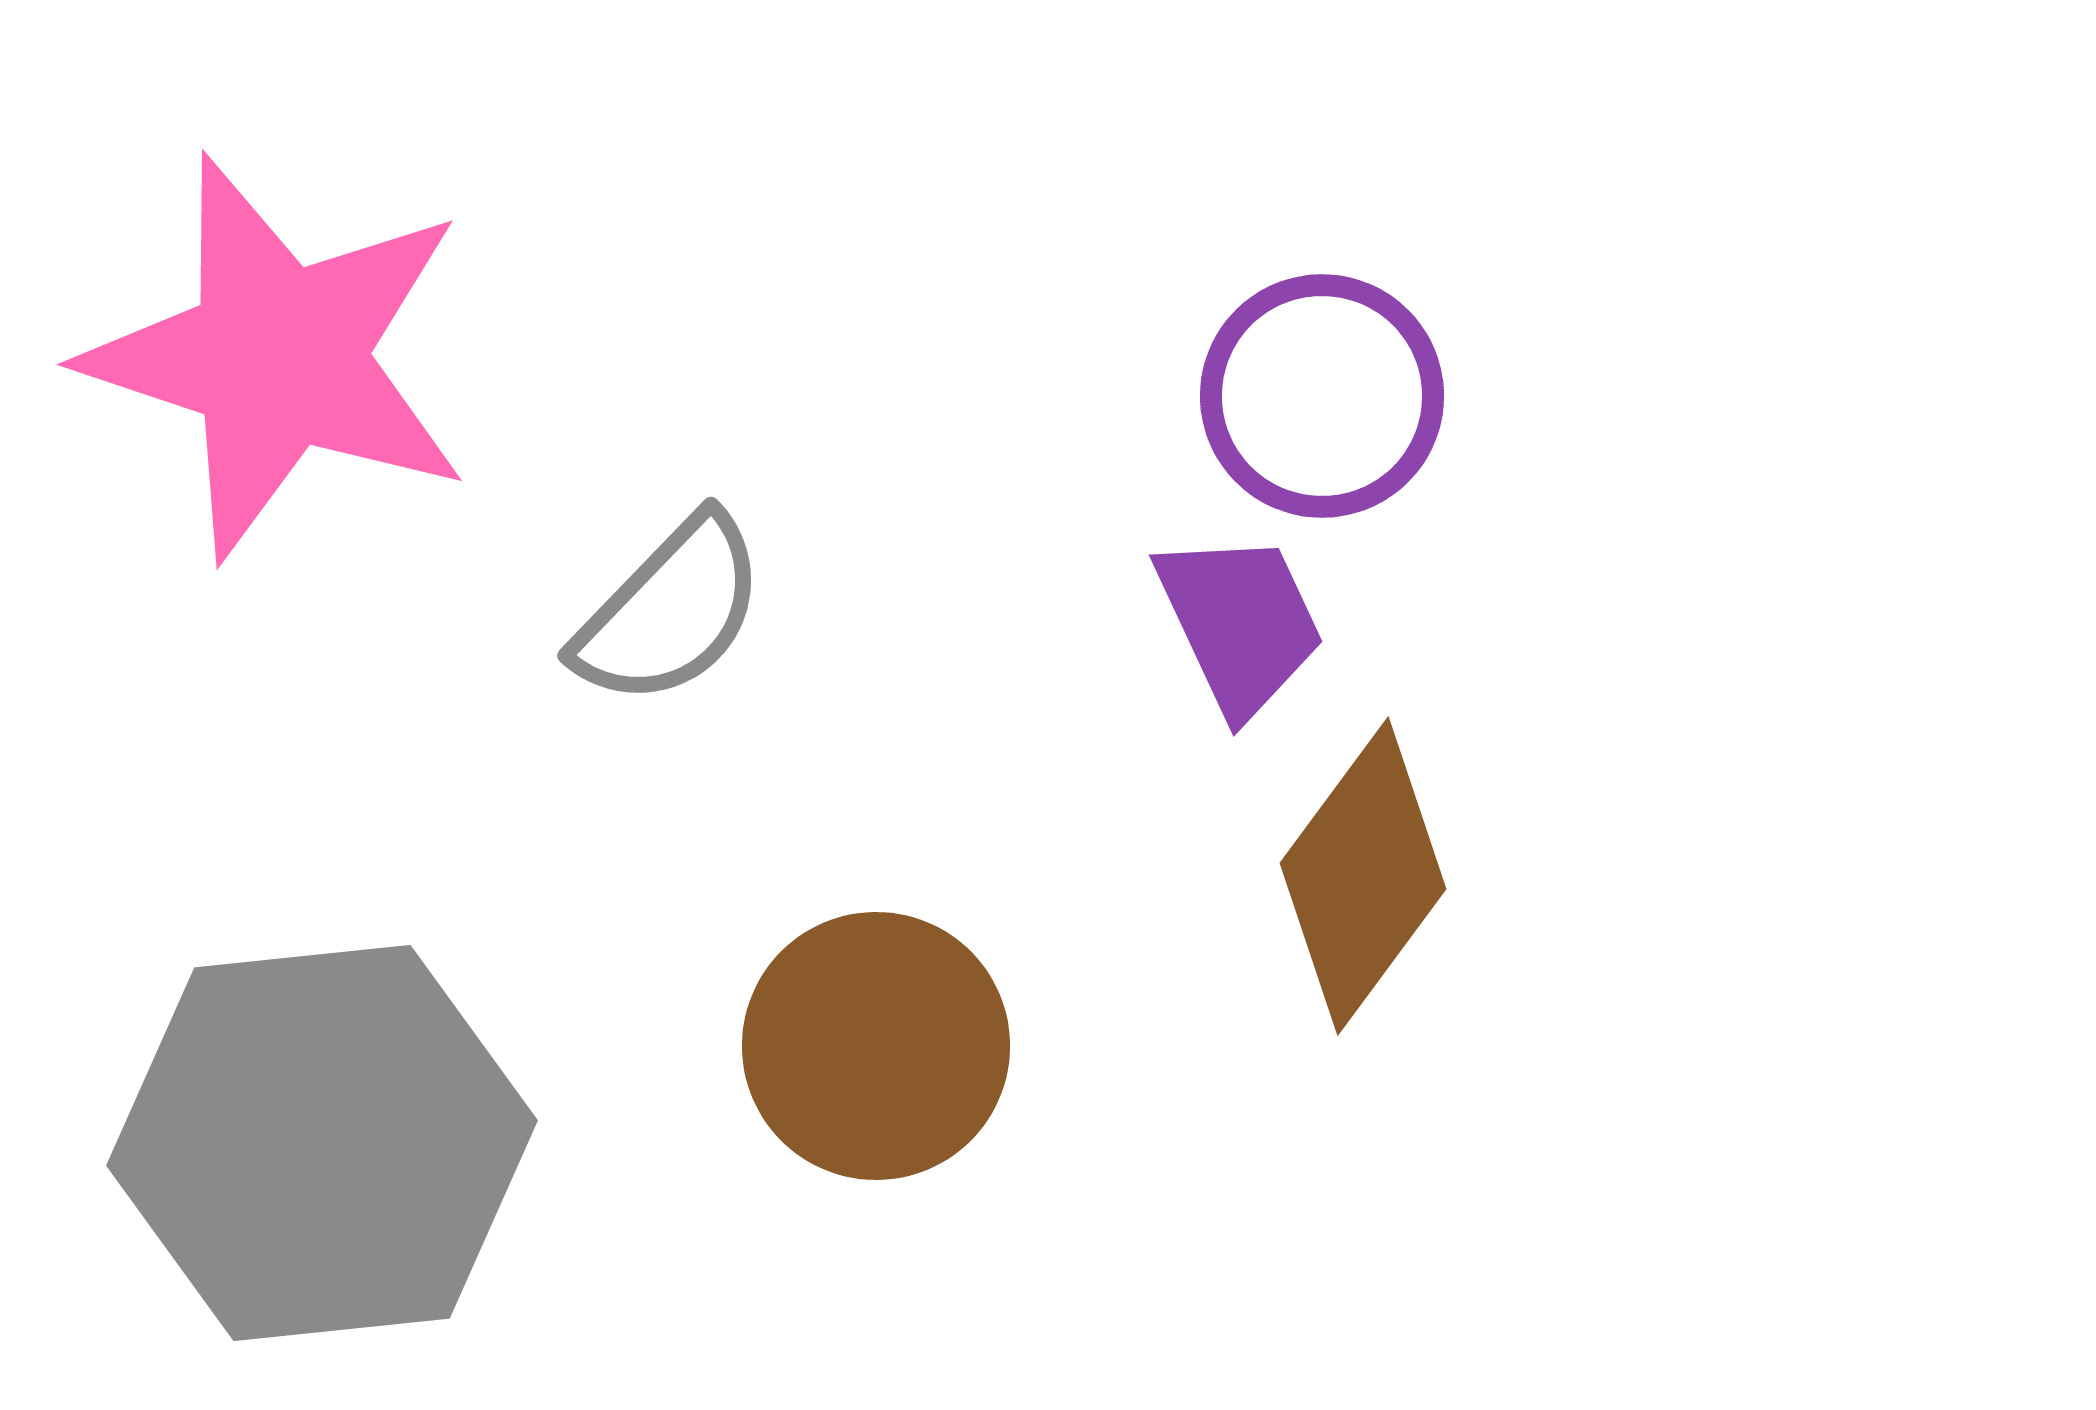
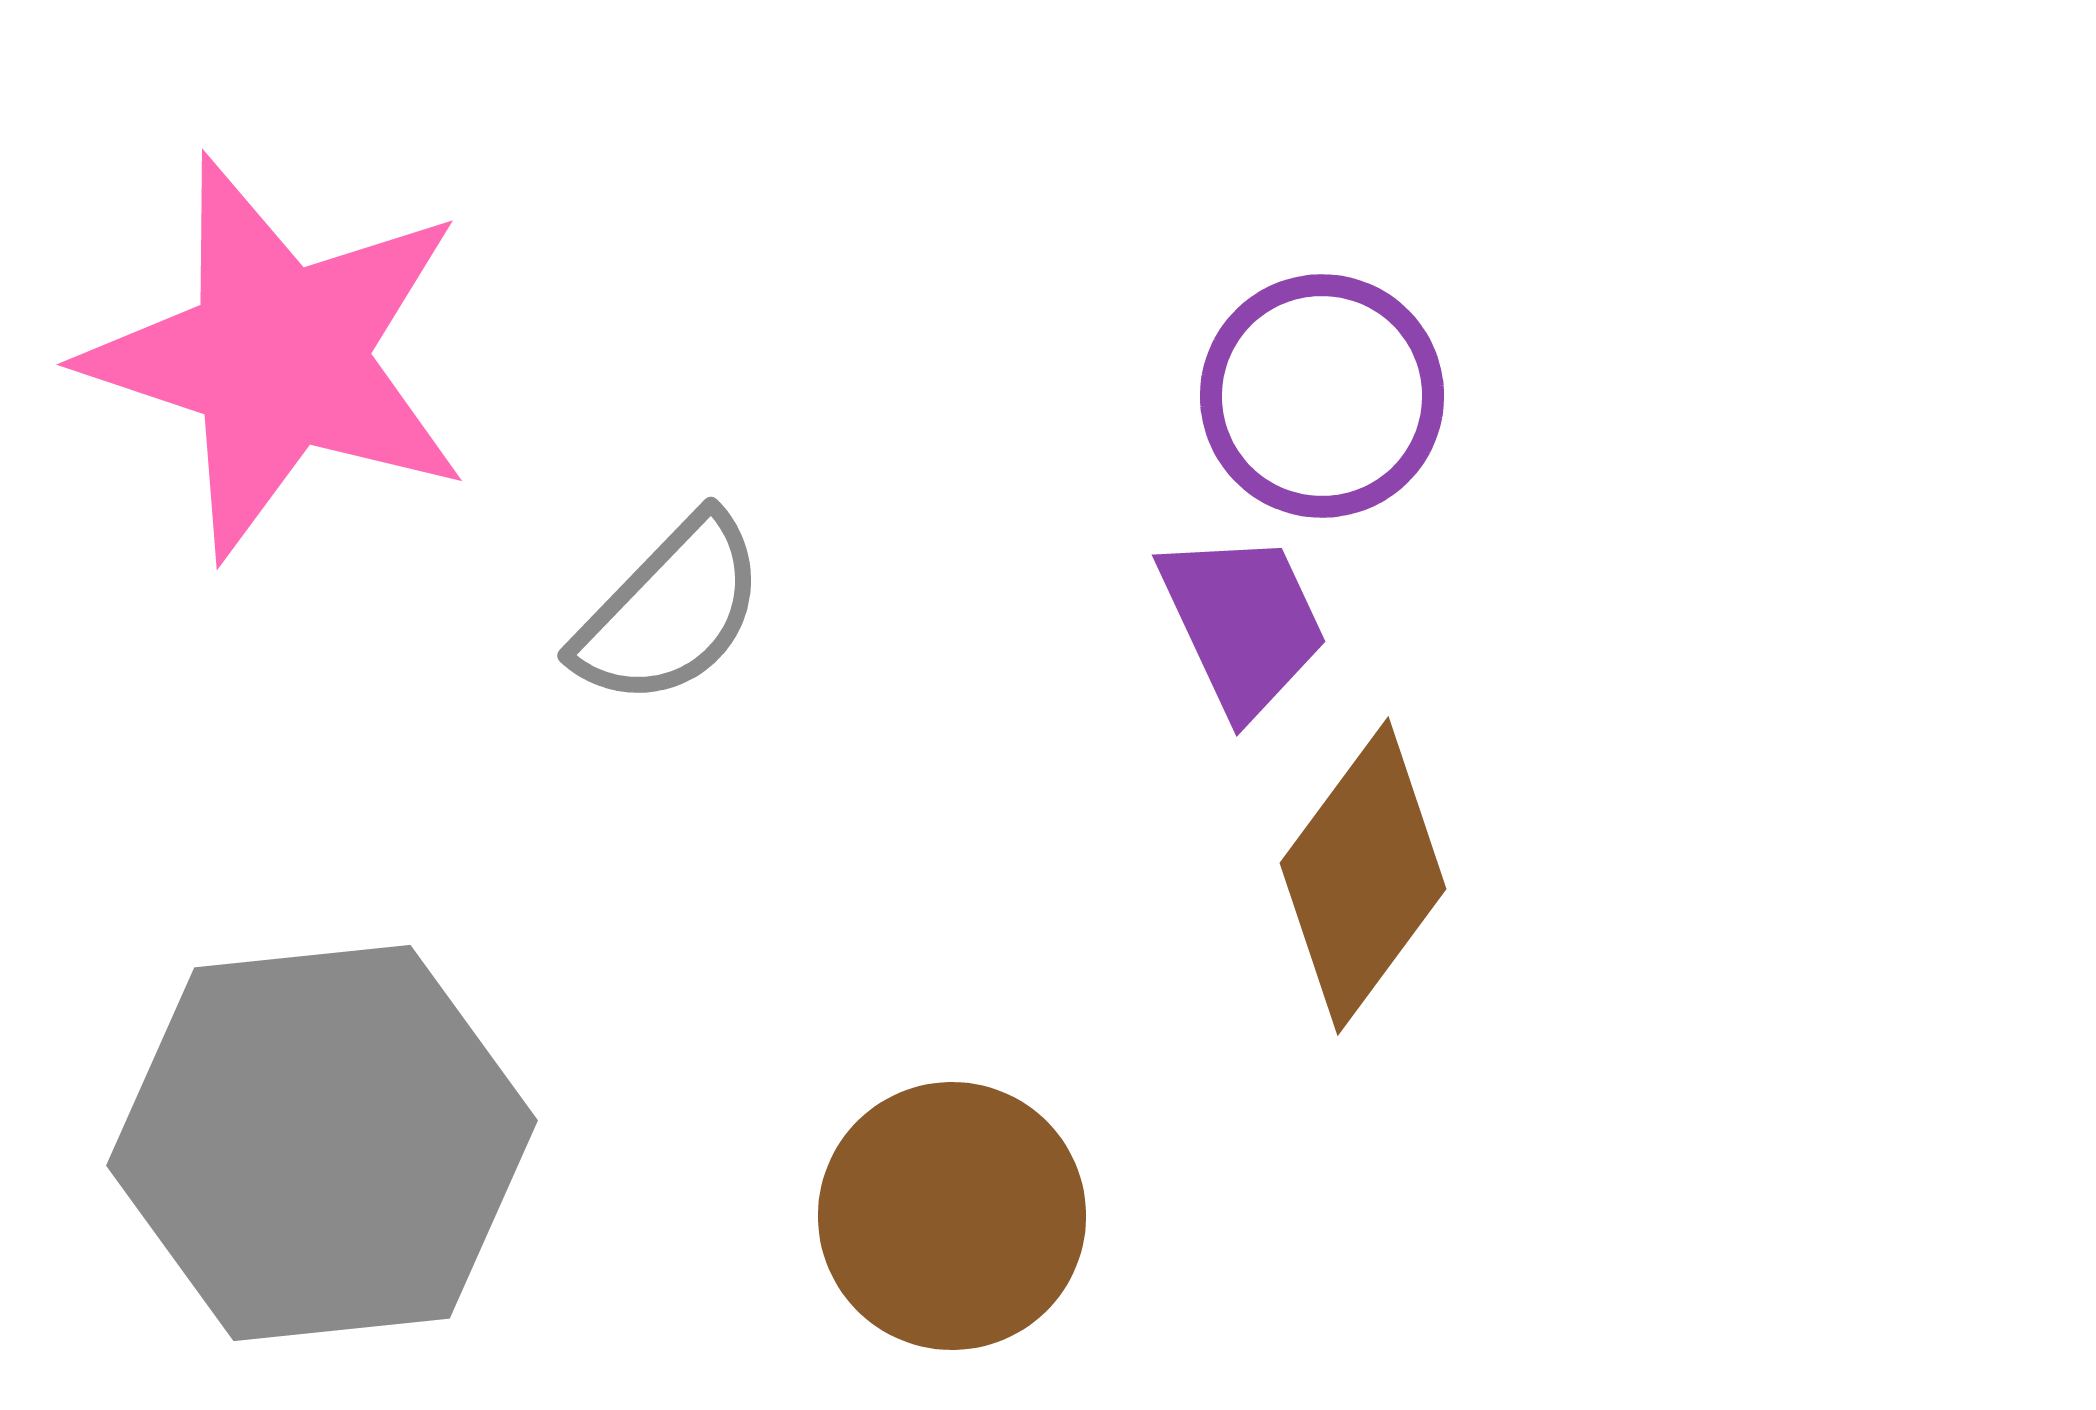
purple trapezoid: moved 3 px right
brown circle: moved 76 px right, 170 px down
